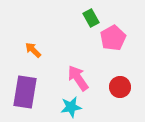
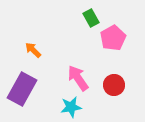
red circle: moved 6 px left, 2 px up
purple rectangle: moved 3 px left, 3 px up; rotated 20 degrees clockwise
